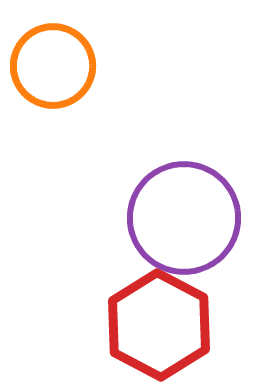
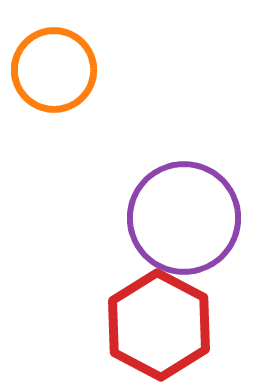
orange circle: moved 1 px right, 4 px down
